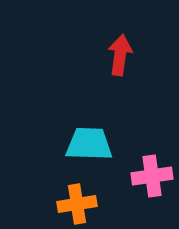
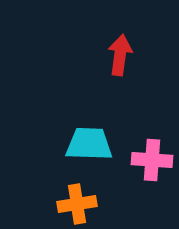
pink cross: moved 16 px up; rotated 12 degrees clockwise
